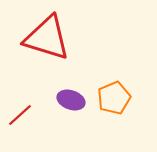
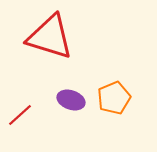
red triangle: moved 3 px right, 1 px up
